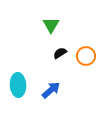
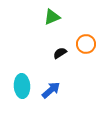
green triangle: moved 1 px right, 8 px up; rotated 36 degrees clockwise
orange circle: moved 12 px up
cyan ellipse: moved 4 px right, 1 px down
